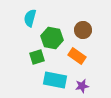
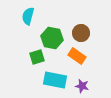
cyan semicircle: moved 2 px left, 2 px up
brown circle: moved 2 px left, 3 px down
purple star: rotated 24 degrees clockwise
